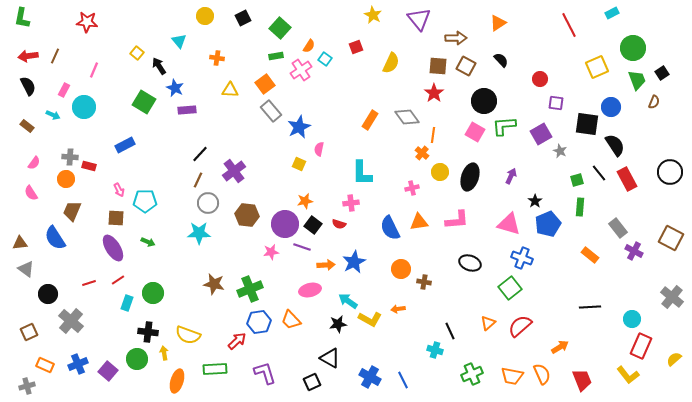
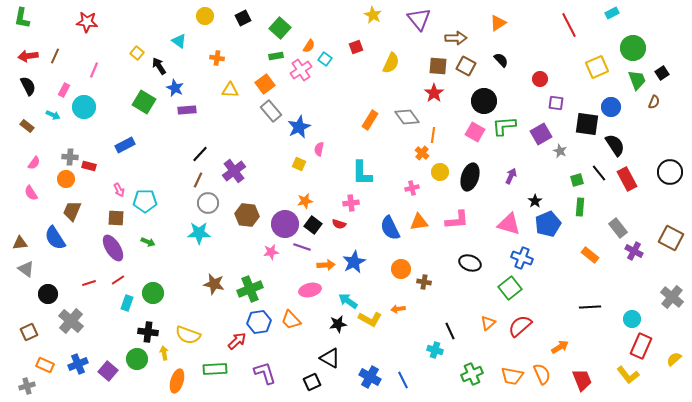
cyan triangle at (179, 41): rotated 14 degrees counterclockwise
